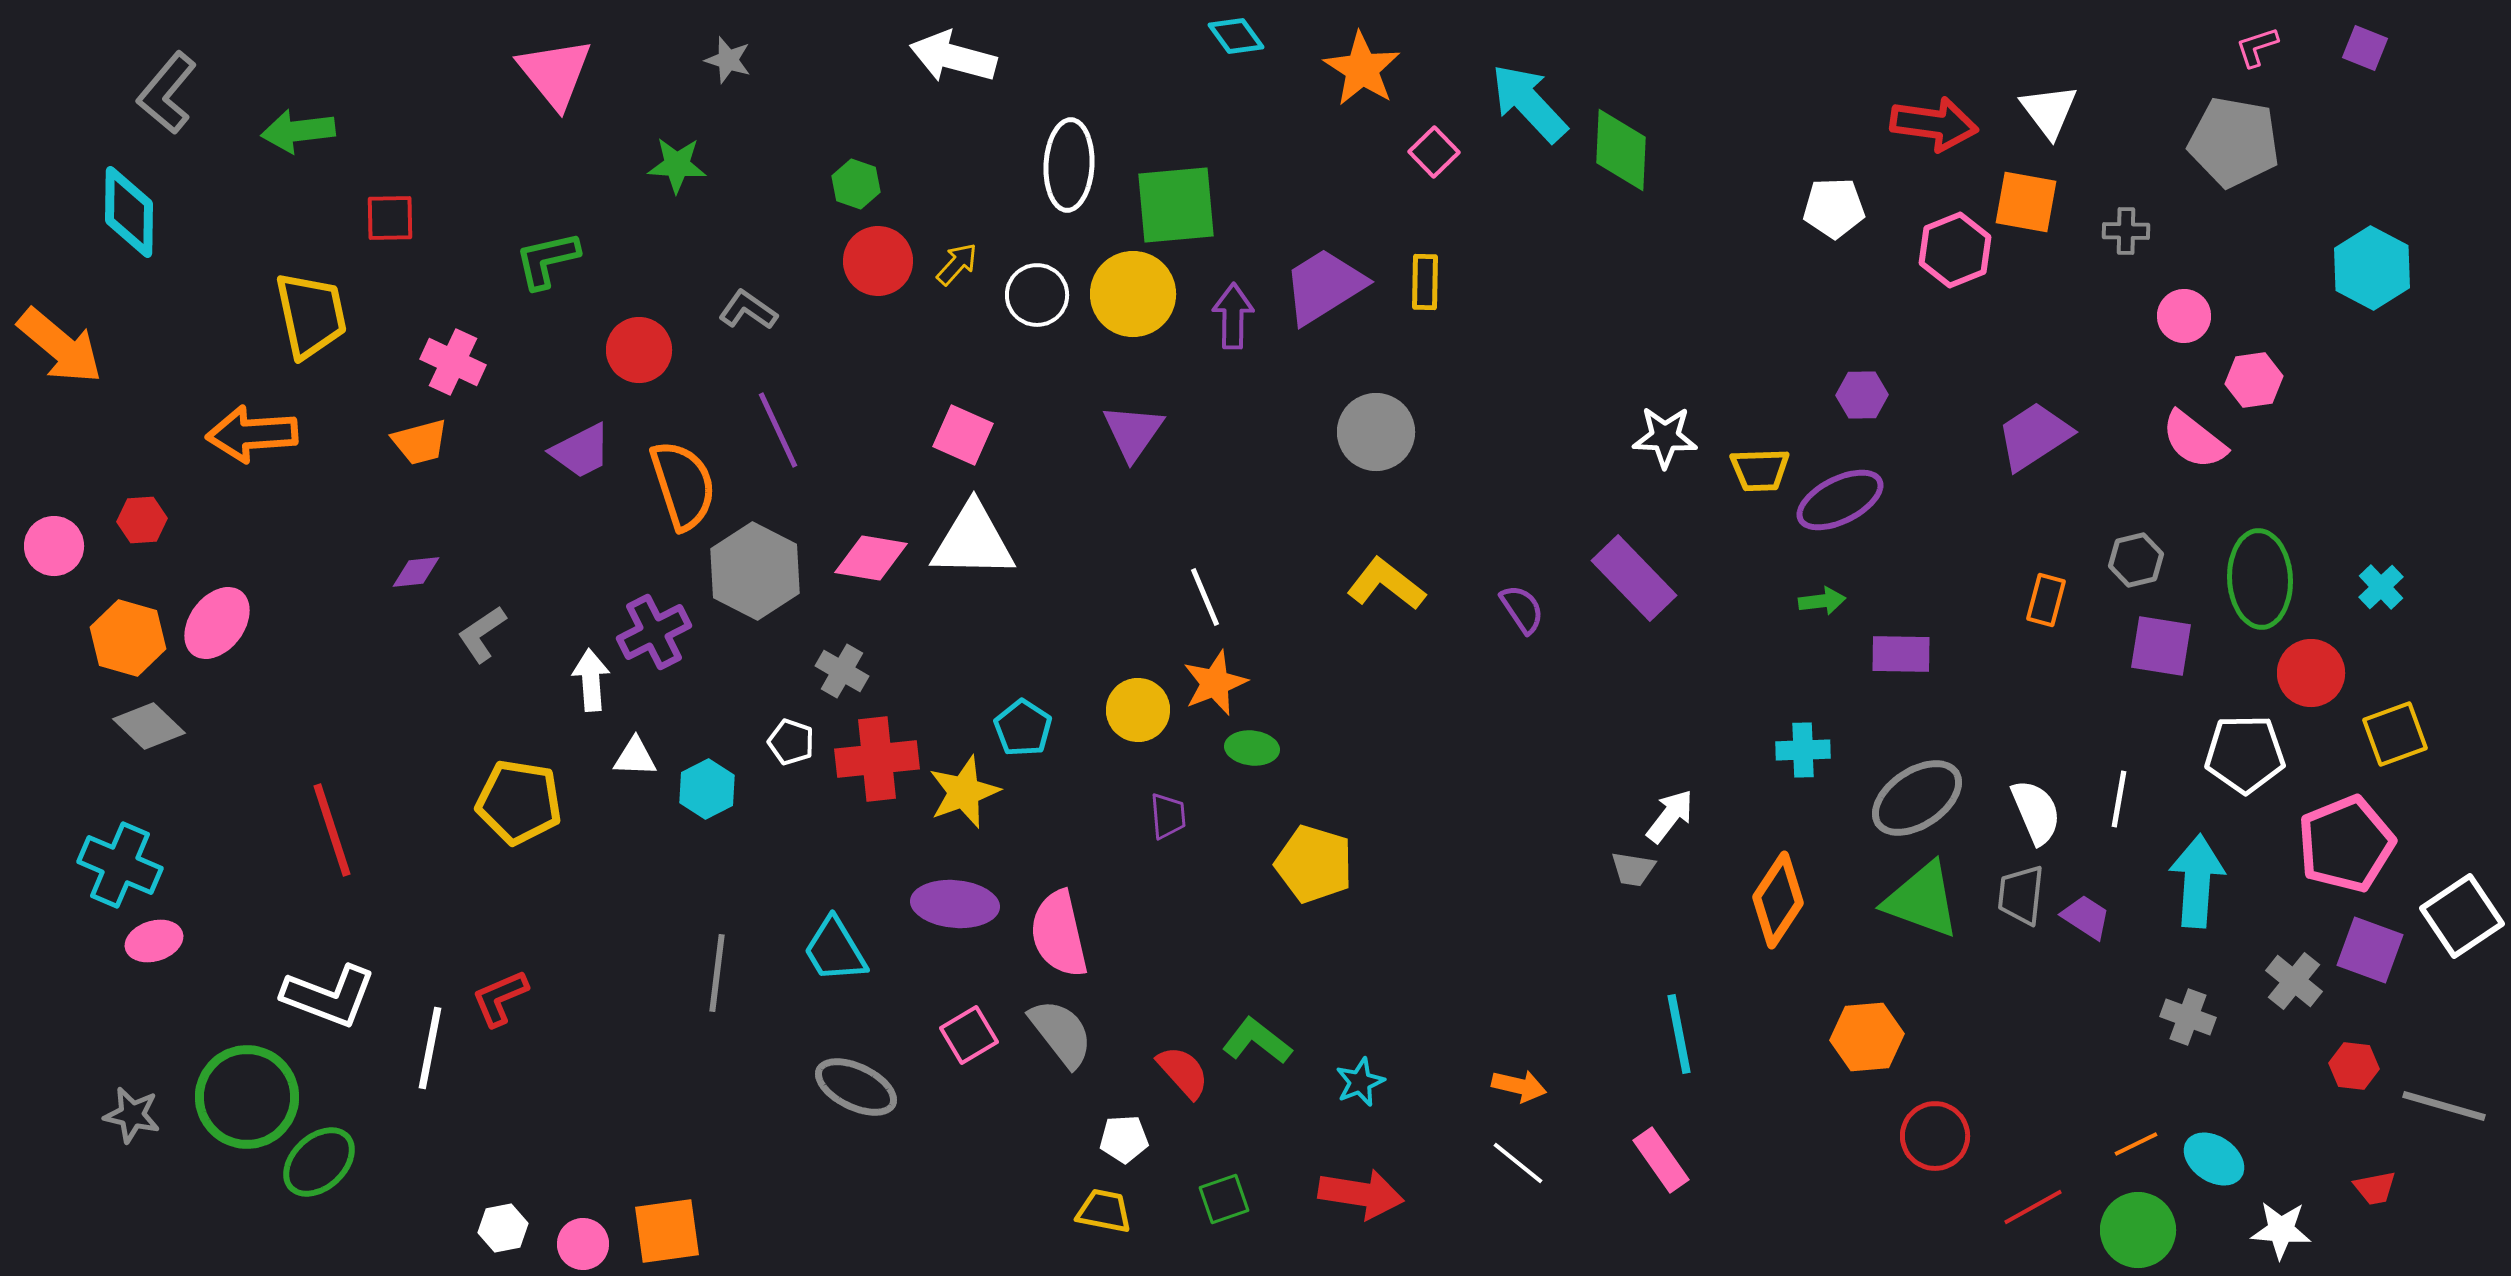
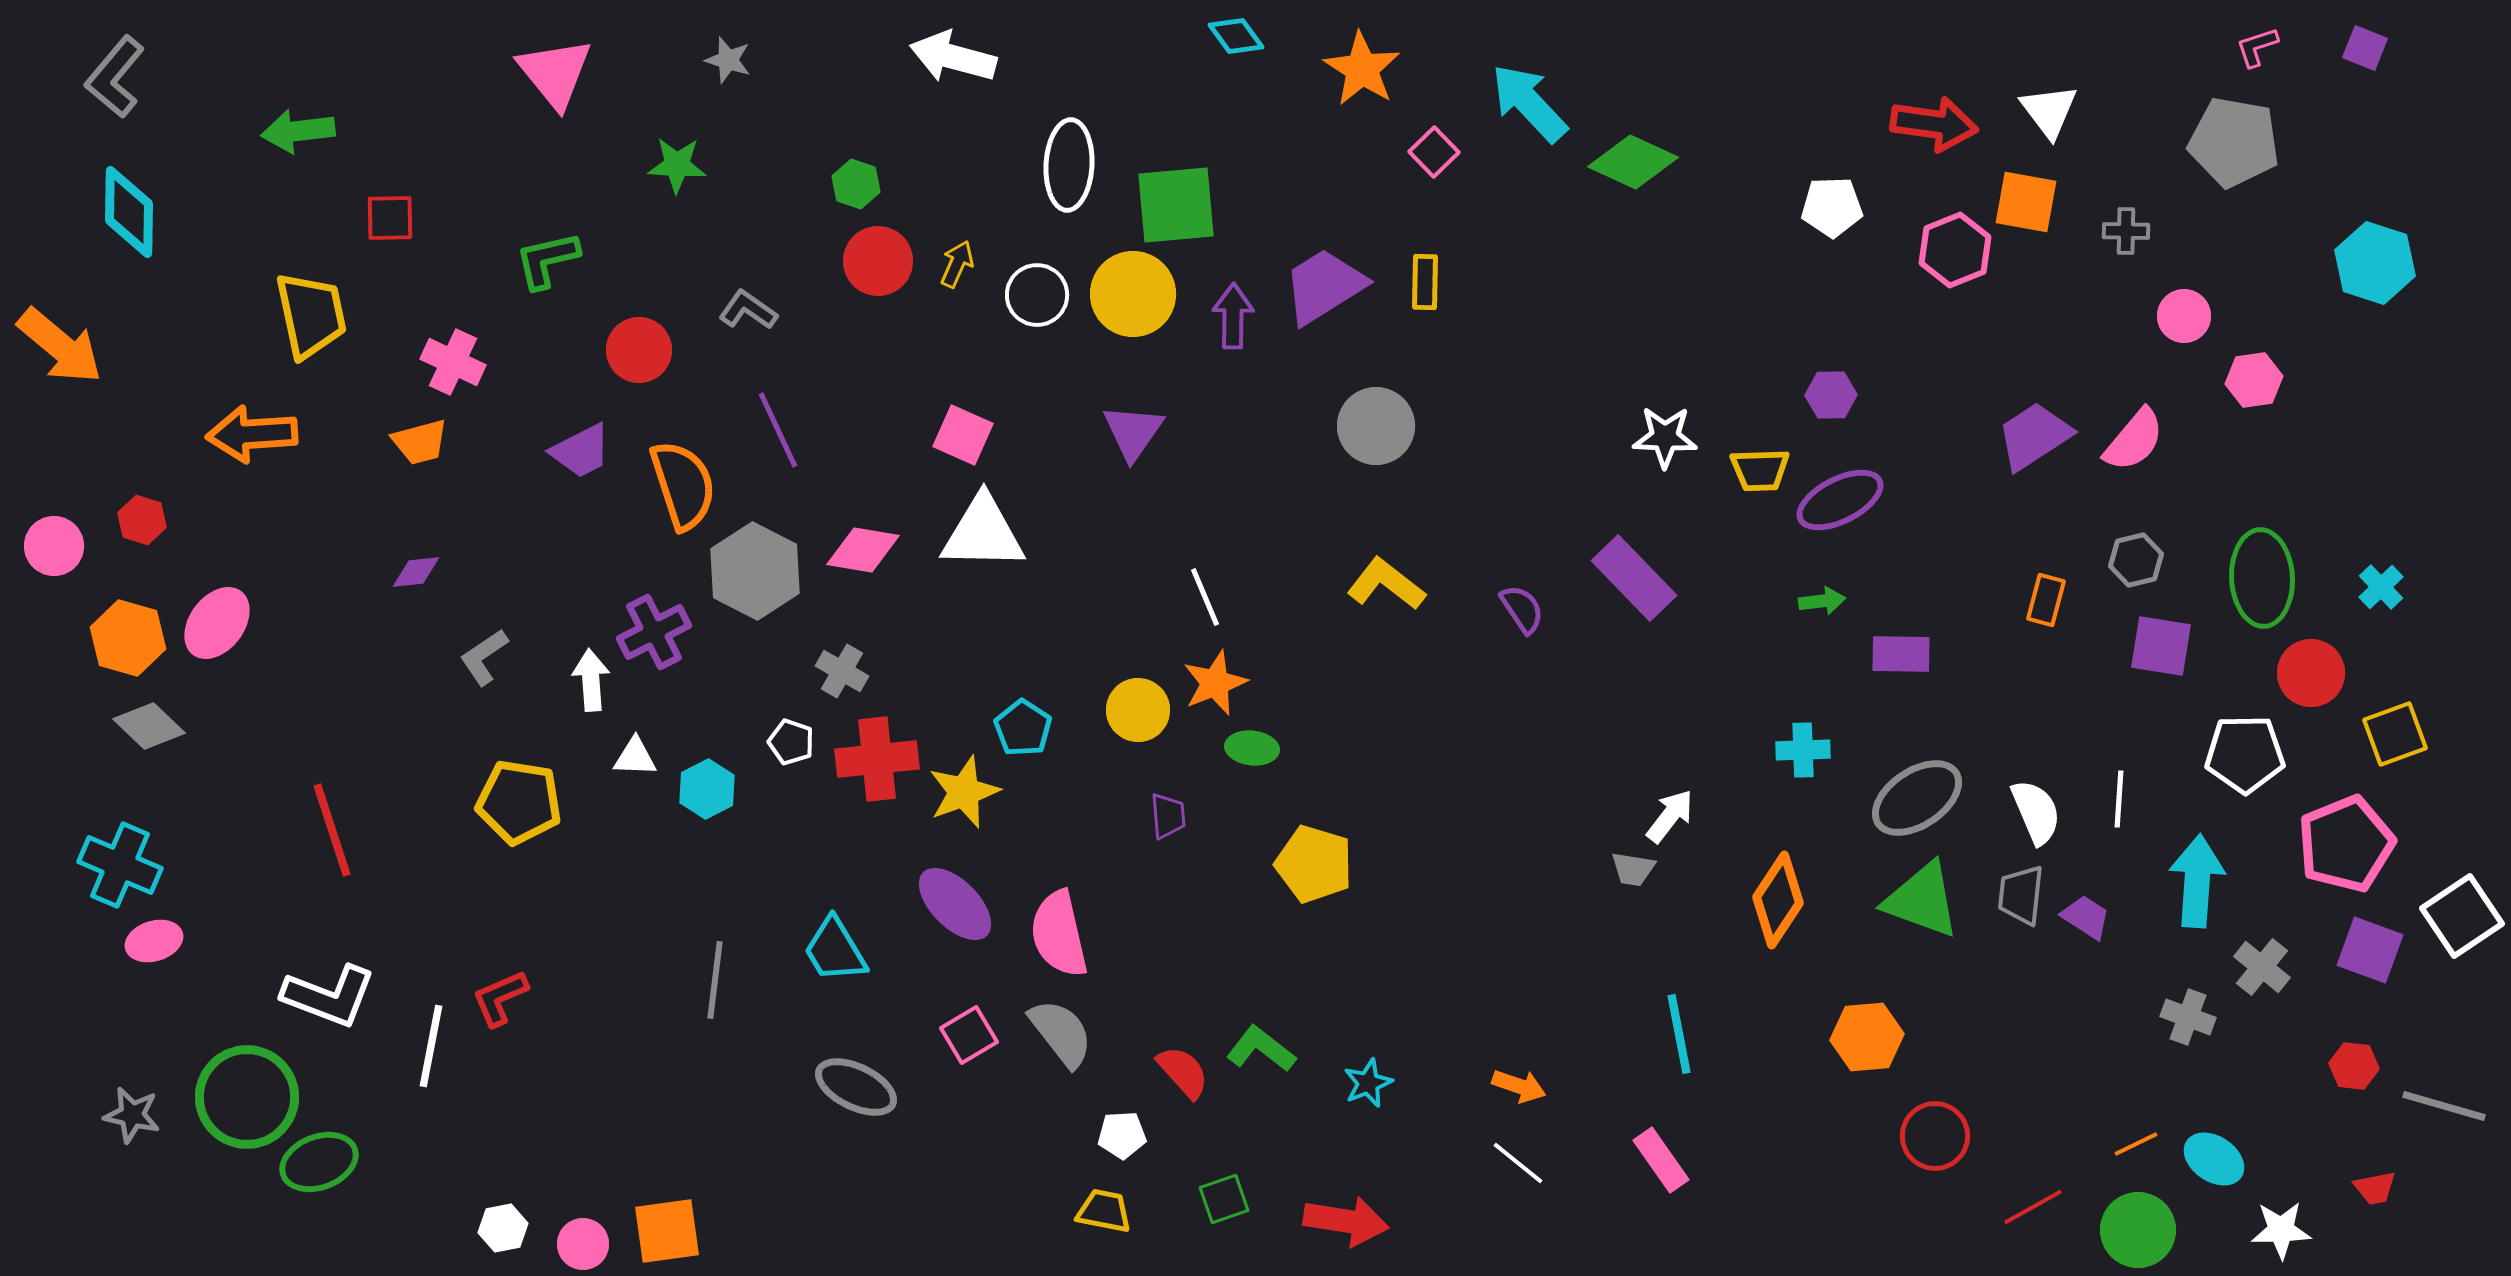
gray L-shape at (167, 93): moved 52 px left, 16 px up
green diamond at (1621, 150): moved 12 px right, 12 px down; rotated 68 degrees counterclockwise
white pentagon at (1834, 208): moved 2 px left, 1 px up
yellow arrow at (957, 264): rotated 18 degrees counterclockwise
cyan hexagon at (2372, 268): moved 3 px right, 5 px up; rotated 10 degrees counterclockwise
purple hexagon at (1862, 395): moved 31 px left
gray circle at (1376, 432): moved 6 px up
pink semicircle at (2194, 440): moved 60 px left; rotated 88 degrees counterclockwise
red hexagon at (142, 520): rotated 21 degrees clockwise
white triangle at (973, 541): moved 10 px right, 8 px up
pink diamond at (871, 558): moved 8 px left, 8 px up
green ellipse at (2260, 579): moved 2 px right, 1 px up
gray L-shape at (482, 634): moved 2 px right, 23 px down
white line at (2119, 799): rotated 6 degrees counterclockwise
purple ellipse at (955, 904): rotated 40 degrees clockwise
gray line at (717, 973): moved 2 px left, 7 px down
gray cross at (2294, 981): moved 32 px left, 14 px up
green L-shape at (1257, 1041): moved 4 px right, 8 px down
white line at (430, 1048): moved 1 px right, 2 px up
cyan star at (1360, 1082): moved 8 px right, 1 px down
orange arrow at (1519, 1086): rotated 6 degrees clockwise
white pentagon at (1124, 1139): moved 2 px left, 4 px up
green ellipse at (319, 1162): rotated 22 degrees clockwise
red arrow at (1361, 1194): moved 15 px left, 27 px down
white star at (2281, 1230): rotated 6 degrees counterclockwise
